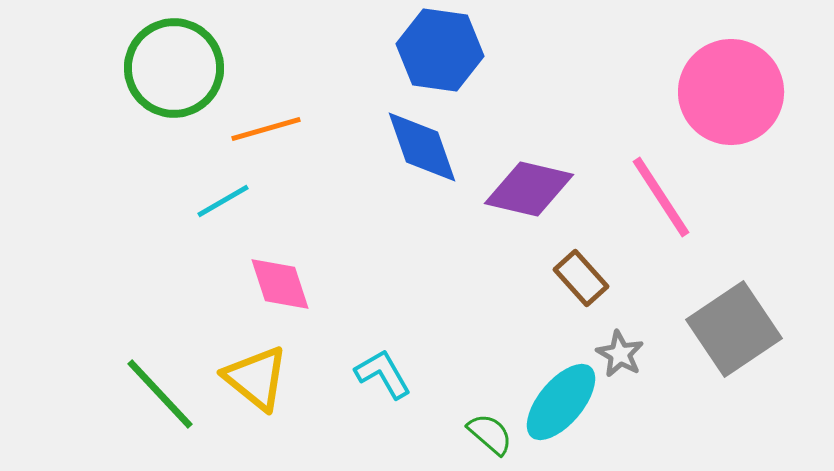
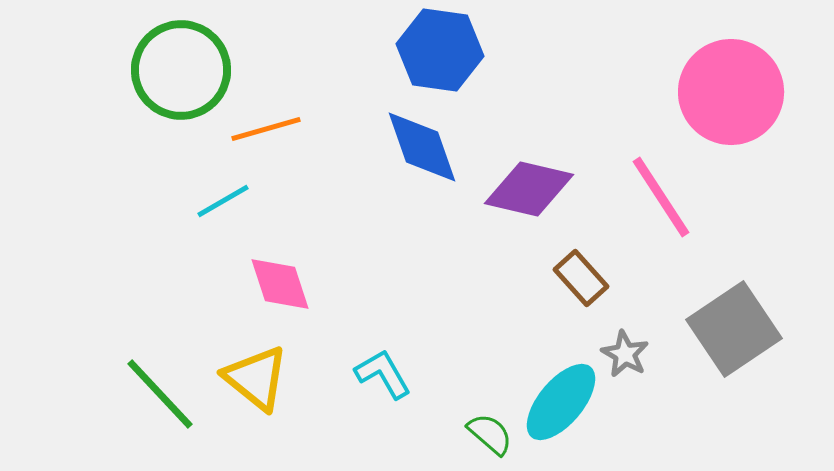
green circle: moved 7 px right, 2 px down
gray star: moved 5 px right
